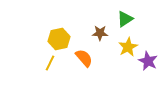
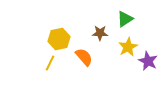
orange semicircle: moved 1 px up
